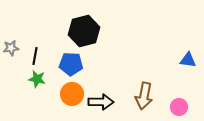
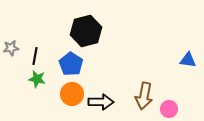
black hexagon: moved 2 px right
blue pentagon: rotated 30 degrees clockwise
pink circle: moved 10 px left, 2 px down
